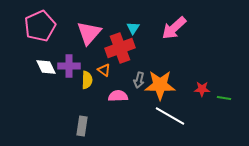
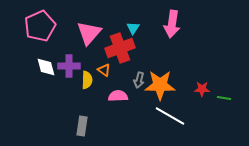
pink arrow: moved 2 px left, 4 px up; rotated 40 degrees counterclockwise
white diamond: rotated 10 degrees clockwise
